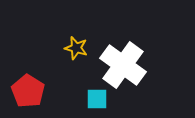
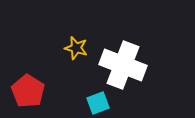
white cross: rotated 15 degrees counterclockwise
cyan square: moved 1 px right, 4 px down; rotated 20 degrees counterclockwise
